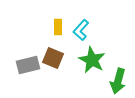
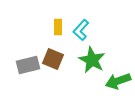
brown square: moved 1 px down
green arrow: rotated 55 degrees clockwise
